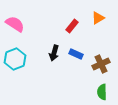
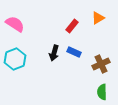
blue rectangle: moved 2 px left, 2 px up
